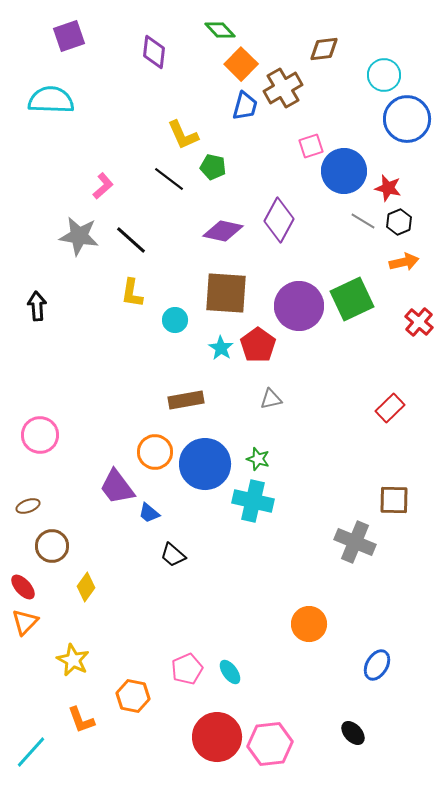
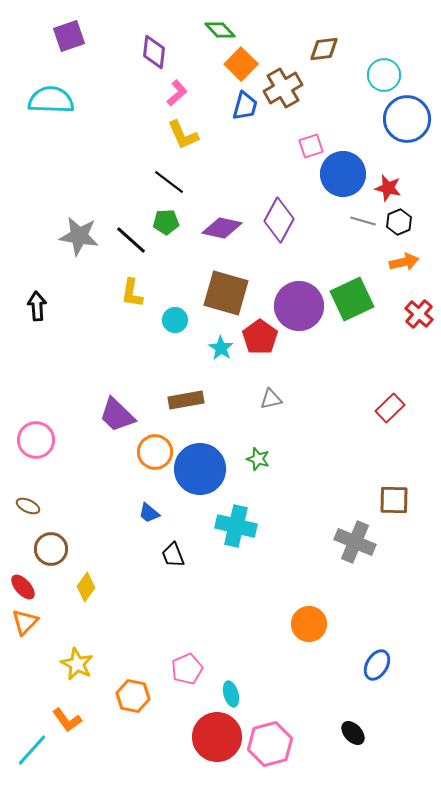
green pentagon at (213, 167): moved 47 px left, 55 px down; rotated 15 degrees counterclockwise
blue circle at (344, 171): moved 1 px left, 3 px down
black line at (169, 179): moved 3 px down
pink L-shape at (103, 186): moved 74 px right, 93 px up
gray line at (363, 221): rotated 15 degrees counterclockwise
purple diamond at (223, 231): moved 1 px left, 3 px up
brown square at (226, 293): rotated 12 degrees clockwise
red cross at (419, 322): moved 8 px up
red pentagon at (258, 345): moved 2 px right, 8 px up
pink circle at (40, 435): moved 4 px left, 5 px down
blue circle at (205, 464): moved 5 px left, 5 px down
purple trapezoid at (117, 487): moved 72 px up; rotated 9 degrees counterclockwise
cyan cross at (253, 501): moved 17 px left, 25 px down
brown ellipse at (28, 506): rotated 45 degrees clockwise
brown circle at (52, 546): moved 1 px left, 3 px down
black trapezoid at (173, 555): rotated 28 degrees clockwise
yellow star at (73, 660): moved 4 px right, 4 px down
cyan ellipse at (230, 672): moved 1 px right, 22 px down; rotated 20 degrees clockwise
orange L-shape at (81, 720): moved 14 px left; rotated 16 degrees counterclockwise
pink hexagon at (270, 744): rotated 9 degrees counterclockwise
cyan line at (31, 752): moved 1 px right, 2 px up
